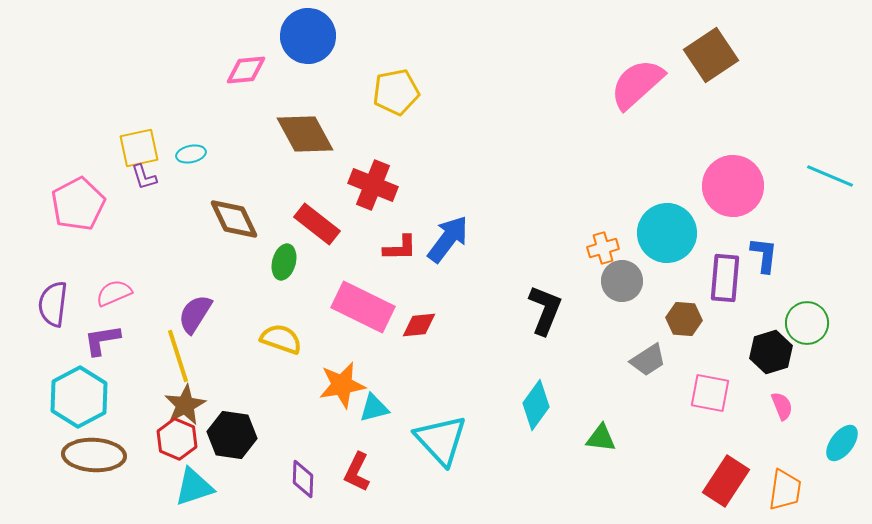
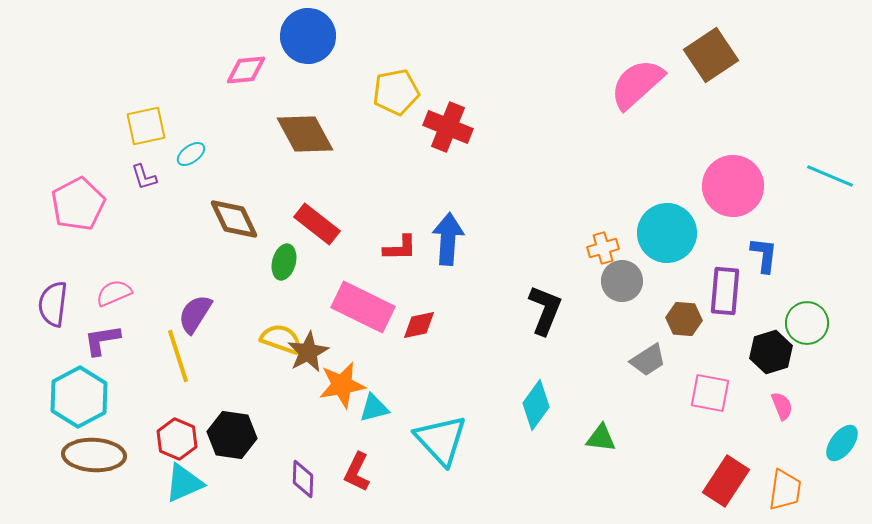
yellow square at (139, 148): moved 7 px right, 22 px up
cyan ellipse at (191, 154): rotated 24 degrees counterclockwise
red cross at (373, 185): moved 75 px right, 58 px up
blue arrow at (448, 239): rotated 33 degrees counterclockwise
purple rectangle at (725, 278): moved 13 px down
red diamond at (419, 325): rotated 6 degrees counterclockwise
brown star at (185, 405): moved 123 px right, 53 px up
cyan triangle at (194, 487): moved 10 px left, 4 px up; rotated 6 degrees counterclockwise
